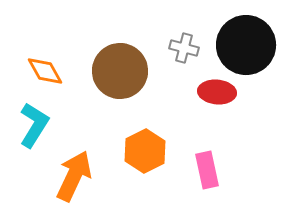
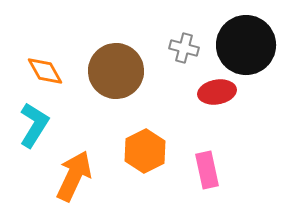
brown circle: moved 4 px left
red ellipse: rotated 15 degrees counterclockwise
